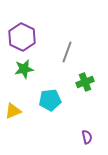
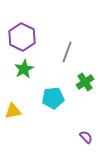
green star: rotated 18 degrees counterclockwise
green cross: rotated 12 degrees counterclockwise
cyan pentagon: moved 3 px right, 2 px up
yellow triangle: rotated 12 degrees clockwise
purple semicircle: moved 1 px left; rotated 32 degrees counterclockwise
